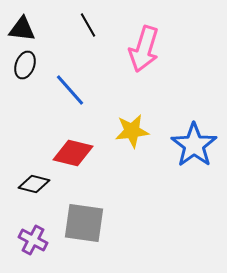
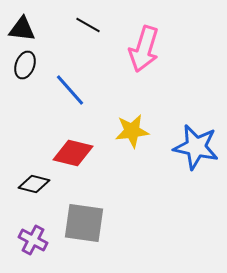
black line: rotated 30 degrees counterclockwise
blue star: moved 2 px right, 2 px down; rotated 24 degrees counterclockwise
